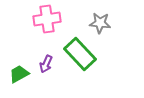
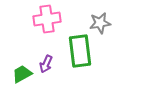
gray star: rotated 15 degrees counterclockwise
green rectangle: moved 3 px up; rotated 36 degrees clockwise
green trapezoid: moved 3 px right
